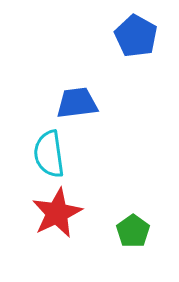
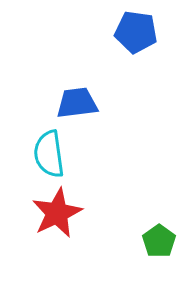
blue pentagon: moved 4 px up; rotated 21 degrees counterclockwise
green pentagon: moved 26 px right, 10 px down
